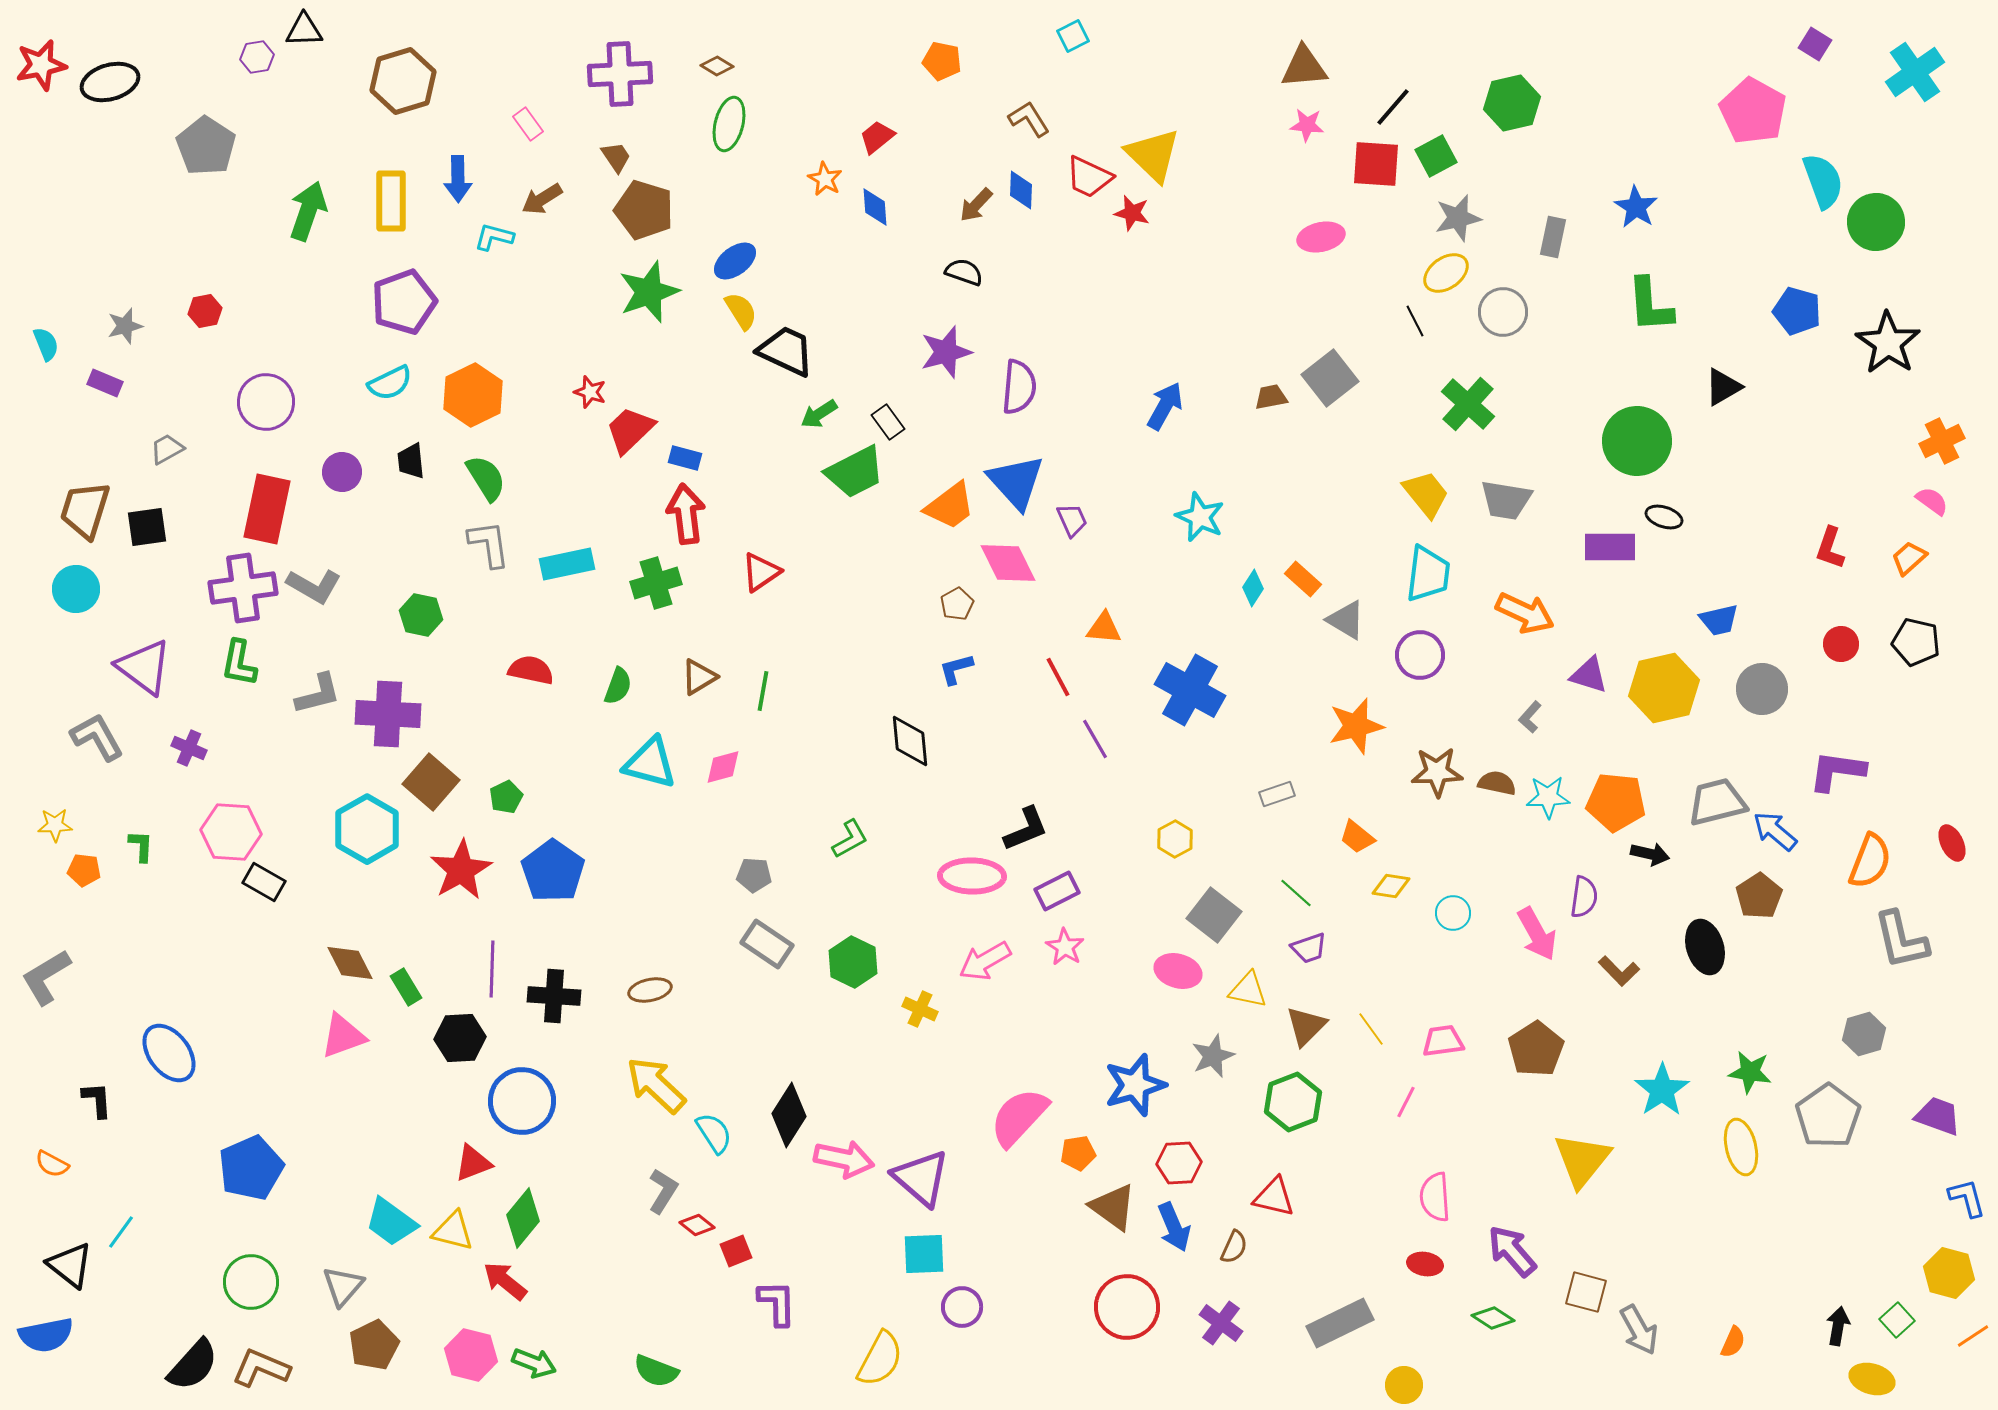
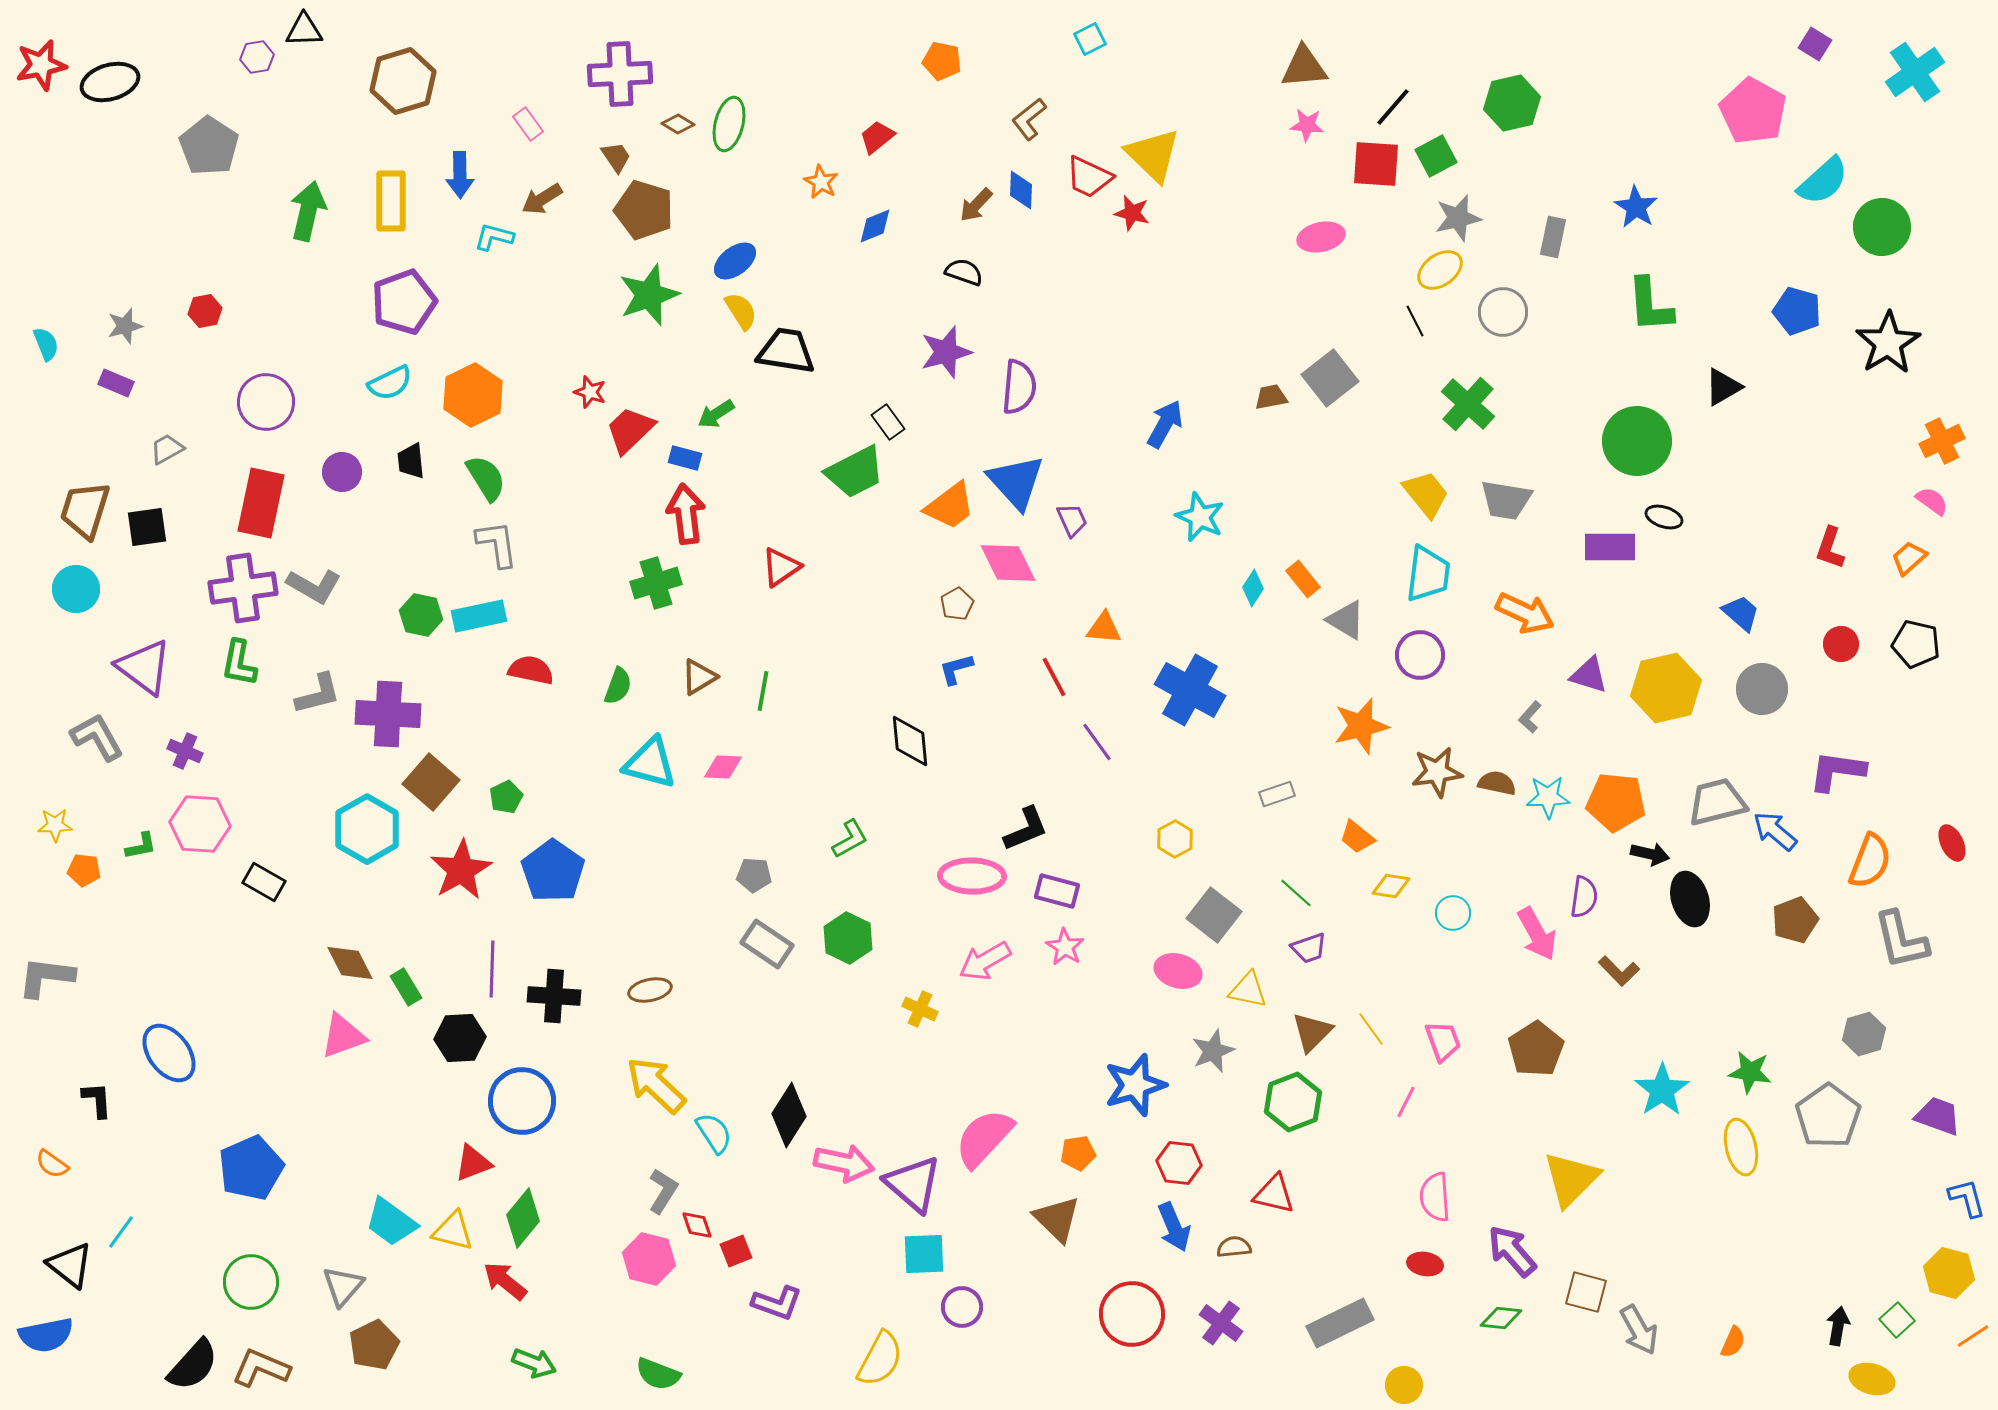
cyan square at (1073, 36): moved 17 px right, 3 px down
brown diamond at (717, 66): moved 39 px left, 58 px down
brown L-shape at (1029, 119): rotated 96 degrees counterclockwise
gray pentagon at (206, 146): moved 3 px right
blue arrow at (458, 179): moved 2 px right, 4 px up
orange star at (825, 179): moved 4 px left, 3 px down
cyan semicircle at (1823, 181): rotated 68 degrees clockwise
blue diamond at (875, 207): moved 19 px down; rotated 72 degrees clockwise
green arrow at (308, 211): rotated 6 degrees counterclockwise
green circle at (1876, 222): moved 6 px right, 5 px down
yellow ellipse at (1446, 273): moved 6 px left, 3 px up
green star at (649, 292): moved 3 px down
black star at (1888, 343): rotated 6 degrees clockwise
black trapezoid at (786, 351): rotated 16 degrees counterclockwise
purple rectangle at (105, 383): moved 11 px right
blue arrow at (1165, 406): moved 18 px down
green arrow at (819, 414): moved 103 px left
red rectangle at (267, 509): moved 6 px left, 6 px up
gray L-shape at (489, 544): moved 8 px right
cyan rectangle at (567, 564): moved 88 px left, 52 px down
red triangle at (761, 572): moved 20 px right, 5 px up
orange rectangle at (1303, 579): rotated 9 degrees clockwise
blue trapezoid at (1719, 620): moved 22 px right, 7 px up; rotated 126 degrees counterclockwise
black pentagon at (1916, 642): moved 2 px down
red line at (1058, 677): moved 4 px left
yellow hexagon at (1664, 688): moved 2 px right
orange star at (1356, 726): moved 5 px right
purple line at (1095, 739): moved 2 px right, 3 px down; rotated 6 degrees counterclockwise
purple cross at (189, 748): moved 4 px left, 3 px down
pink diamond at (723, 767): rotated 18 degrees clockwise
brown star at (1437, 772): rotated 6 degrees counterclockwise
pink hexagon at (231, 832): moved 31 px left, 8 px up
green L-shape at (141, 846): rotated 76 degrees clockwise
purple rectangle at (1057, 891): rotated 42 degrees clockwise
brown pentagon at (1759, 896): moved 36 px right, 24 px down; rotated 12 degrees clockwise
black ellipse at (1705, 947): moved 15 px left, 48 px up
green hexagon at (853, 962): moved 5 px left, 24 px up
gray L-shape at (46, 977): rotated 38 degrees clockwise
brown triangle at (1306, 1026): moved 6 px right, 6 px down
pink trapezoid at (1443, 1041): rotated 78 degrees clockwise
gray star at (1213, 1056): moved 5 px up
pink semicircle at (1019, 1117): moved 35 px left, 21 px down
pink arrow at (844, 1159): moved 4 px down
yellow triangle at (1582, 1160): moved 11 px left, 19 px down; rotated 6 degrees clockwise
red hexagon at (1179, 1163): rotated 9 degrees clockwise
orange semicircle at (52, 1164): rotated 8 degrees clockwise
purple triangle at (921, 1178): moved 8 px left, 6 px down
red triangle at (1274, 1197): moved 3 px up
brown triangle at (1113, 1207): moved 56 px left, 12 px down; rotated 8 degrees clockwise
red diamond at (697, 1225): rotated 32 degrees clockwise
brown semicircle at (1234, 1247): rotated 120 degrees counterclockwise
purple L-shape at (777, 1303): rotated 111 degrees clockwise
red circle at (1127, 1307): moved 5 px right, 7 px down
green diamond at (1493, 1318): moved 8 px right; rotated 27 degrees counterclockwise
pink hexagon at (471, 1355): moved 178 px right, 96 px up
green semicircle at (656, 1371): moved 2 px right, 3 px down
